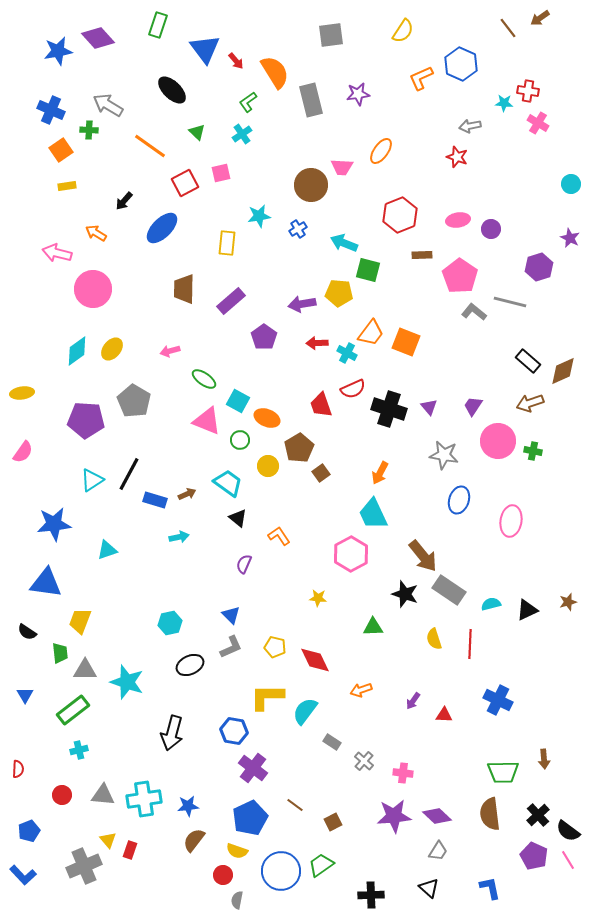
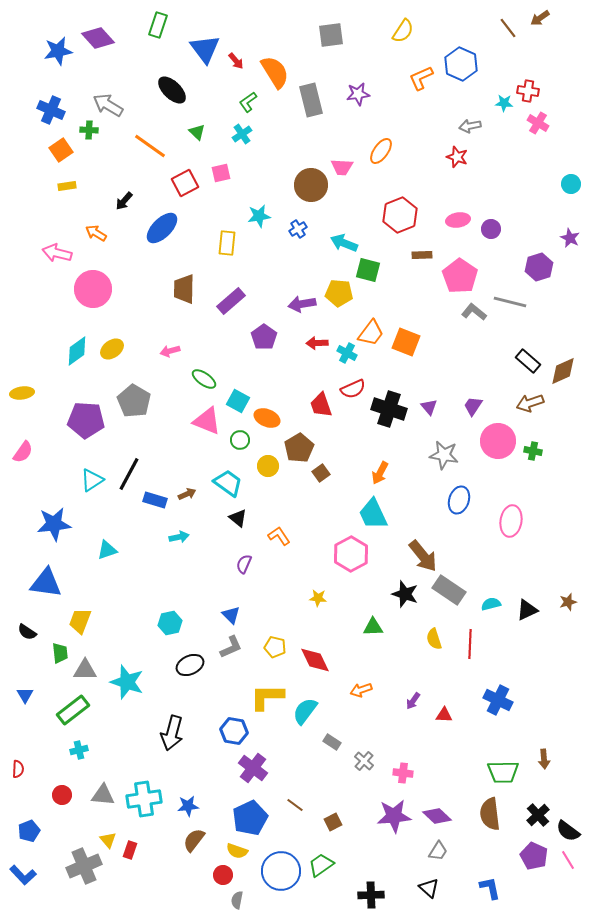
yellow ellipse at (112, 349): rotated 15 degrees clockwise
